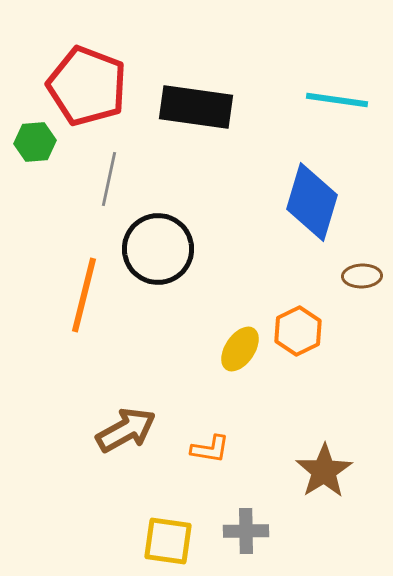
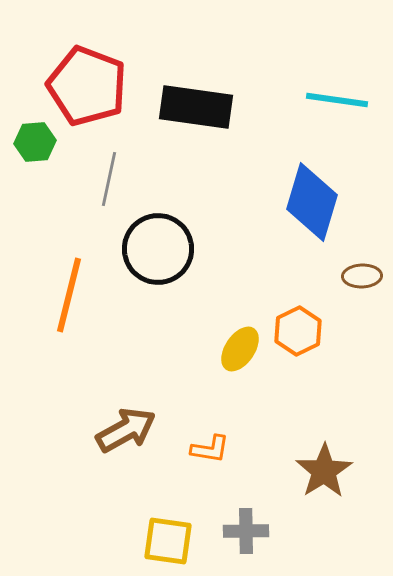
orange line: moved 15 px left
